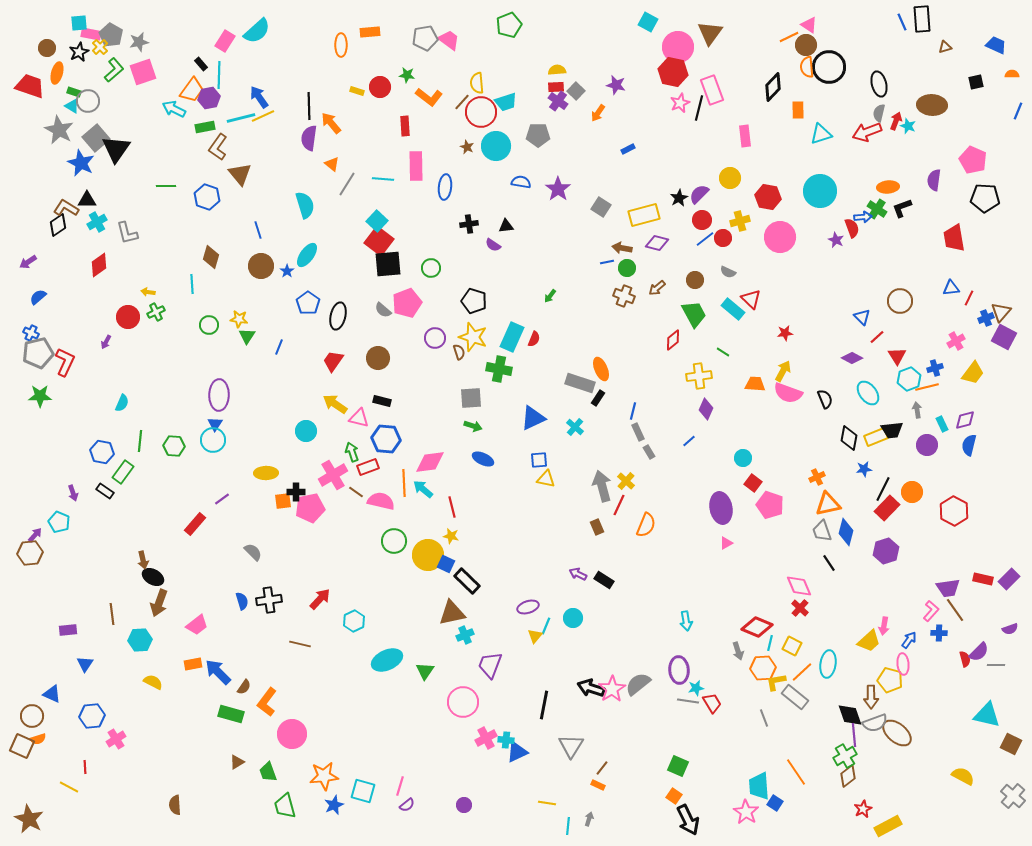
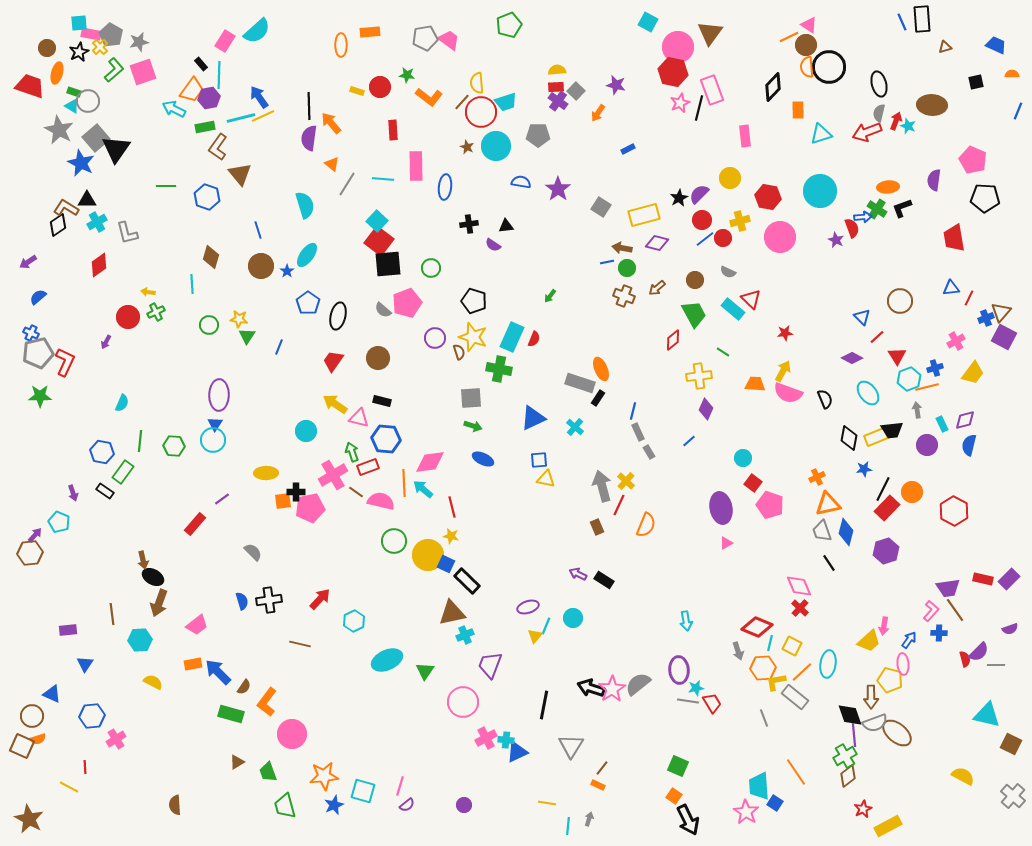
red rectangle at (405, 126): moved 12 px left, 4 px down
